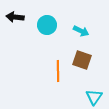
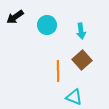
black arrow: rotated 42 degrees counterclockwise
cyan arrow: rotated 56 degrees clockwise
brown square: rotated 30 degrees clockwise
cyan triangle: moved 20 px left; rotated 42 degrees counterclockwise
